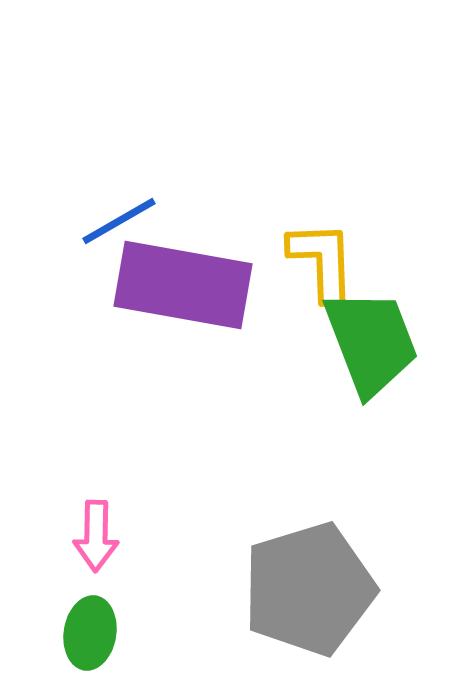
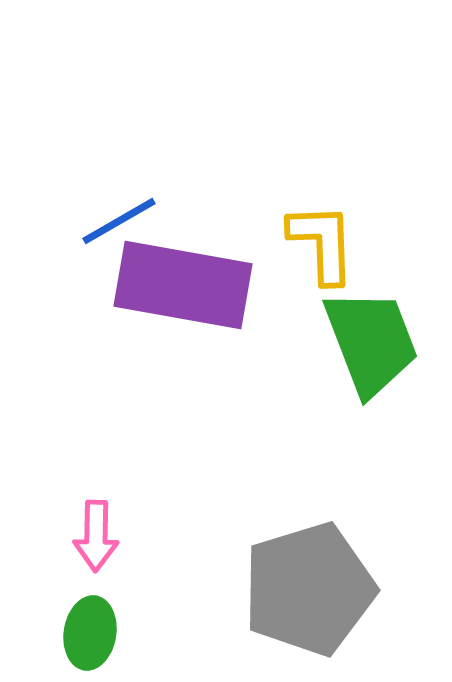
yellow L-shape: moved 18 px up
